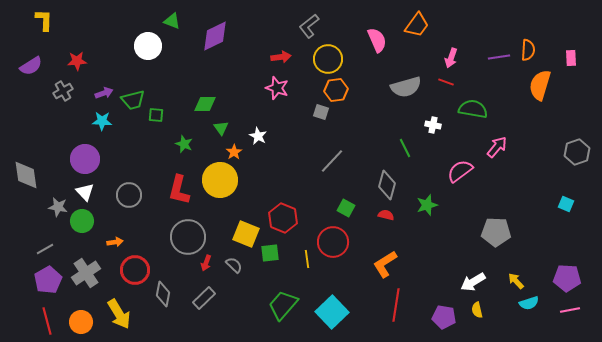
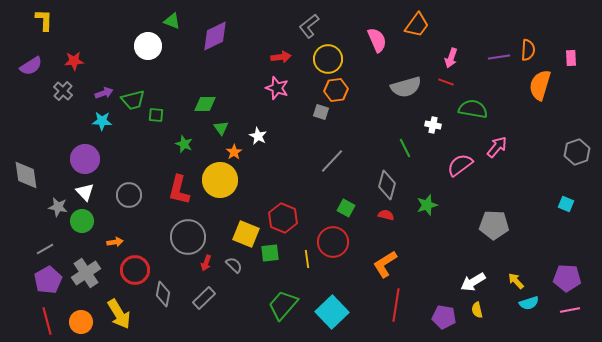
red star at (77, 61): moved 3 px left
gray cross at (63, 91): rotated 18 degrees counterclockwise
pink semicircle at (460, 171): moved 6 px up
gray pentagon at (496, 232): moved 2 px left, 7 px up
